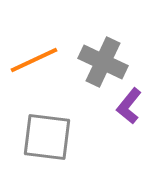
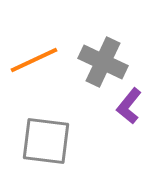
gray square: moved 1 px left, 4 px down
